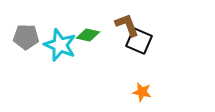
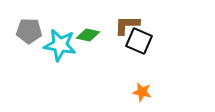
brown L-shape: rotated 68 degrees counterclockwise
gray pentagon: moved 3 px right, 6 px up
cyan star: rotated 12 degrees counterclockwise
